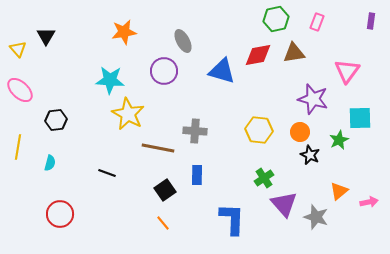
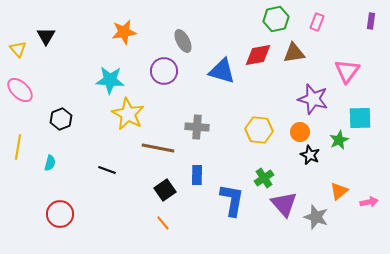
black hexagon: moved 5 px right, 1 px up; rotated 15 degrees counterclockwise
gray cross: moved 2 px right, 4 px up
black line: moved 3 px up
blue L-shape: moved 19 px up; rotated 8 degrees clockwise
